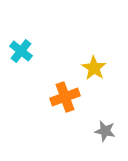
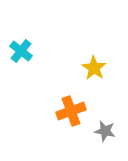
orange cross: moved 6 px right, 14 px down
